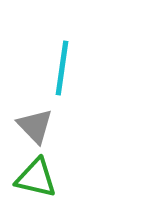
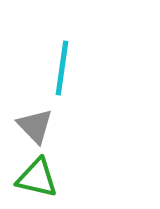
green triangle: moved 1 px right
